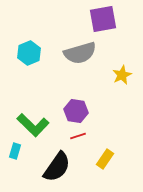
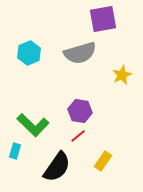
purple hexagon: moved 4 px right
red line: rotated 21 degrees counterclockwise
yellow rectangle: moved 2 px left, 2 px down
